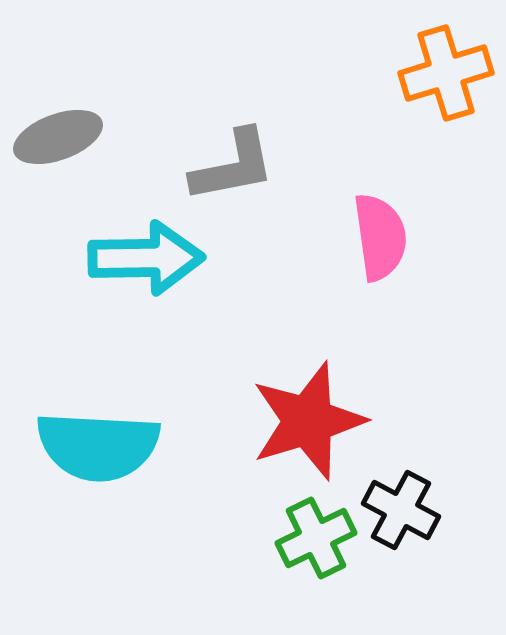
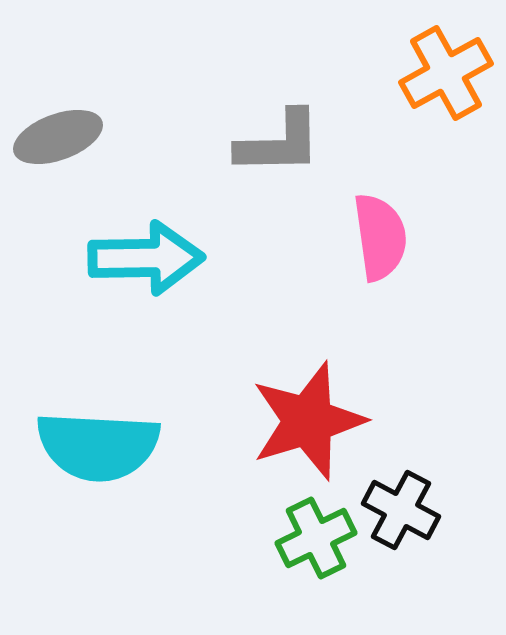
orange cross: rotated 12 degrees counterclockwise
gray L-shape: moved 46 px right, 23 px up; rotated 10 degrees clockwise
